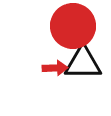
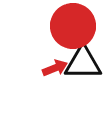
red arrow: rotated 20 degrees counterclockwise
